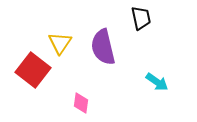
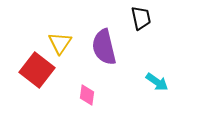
purple semicircle: moved 1 px right
red square: moved 4 px right
pink diamond: moved 6 px right, 8 px up
